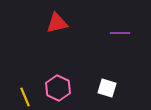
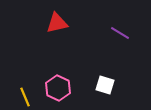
purple line: rotated 30 degrees clockwise
white square: moved 2 px left, 3 px up
